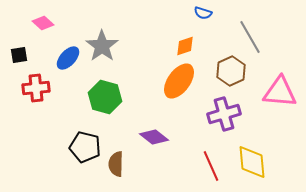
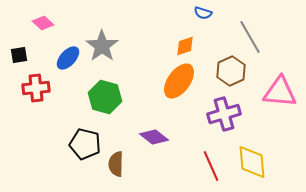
black pentagon: moved 3 px up
